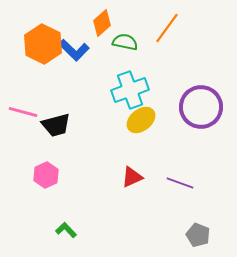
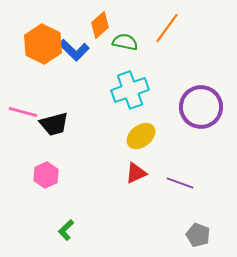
orange diamond: moved 2 px left, 2 px down
yellow ellipse: moved 16 px down
black trapezoid: moved 2 px left, 1 px up
red triangle: moved 4 px right, 4 px up
green L-shape: rotated 90 degrees counterclockwise
